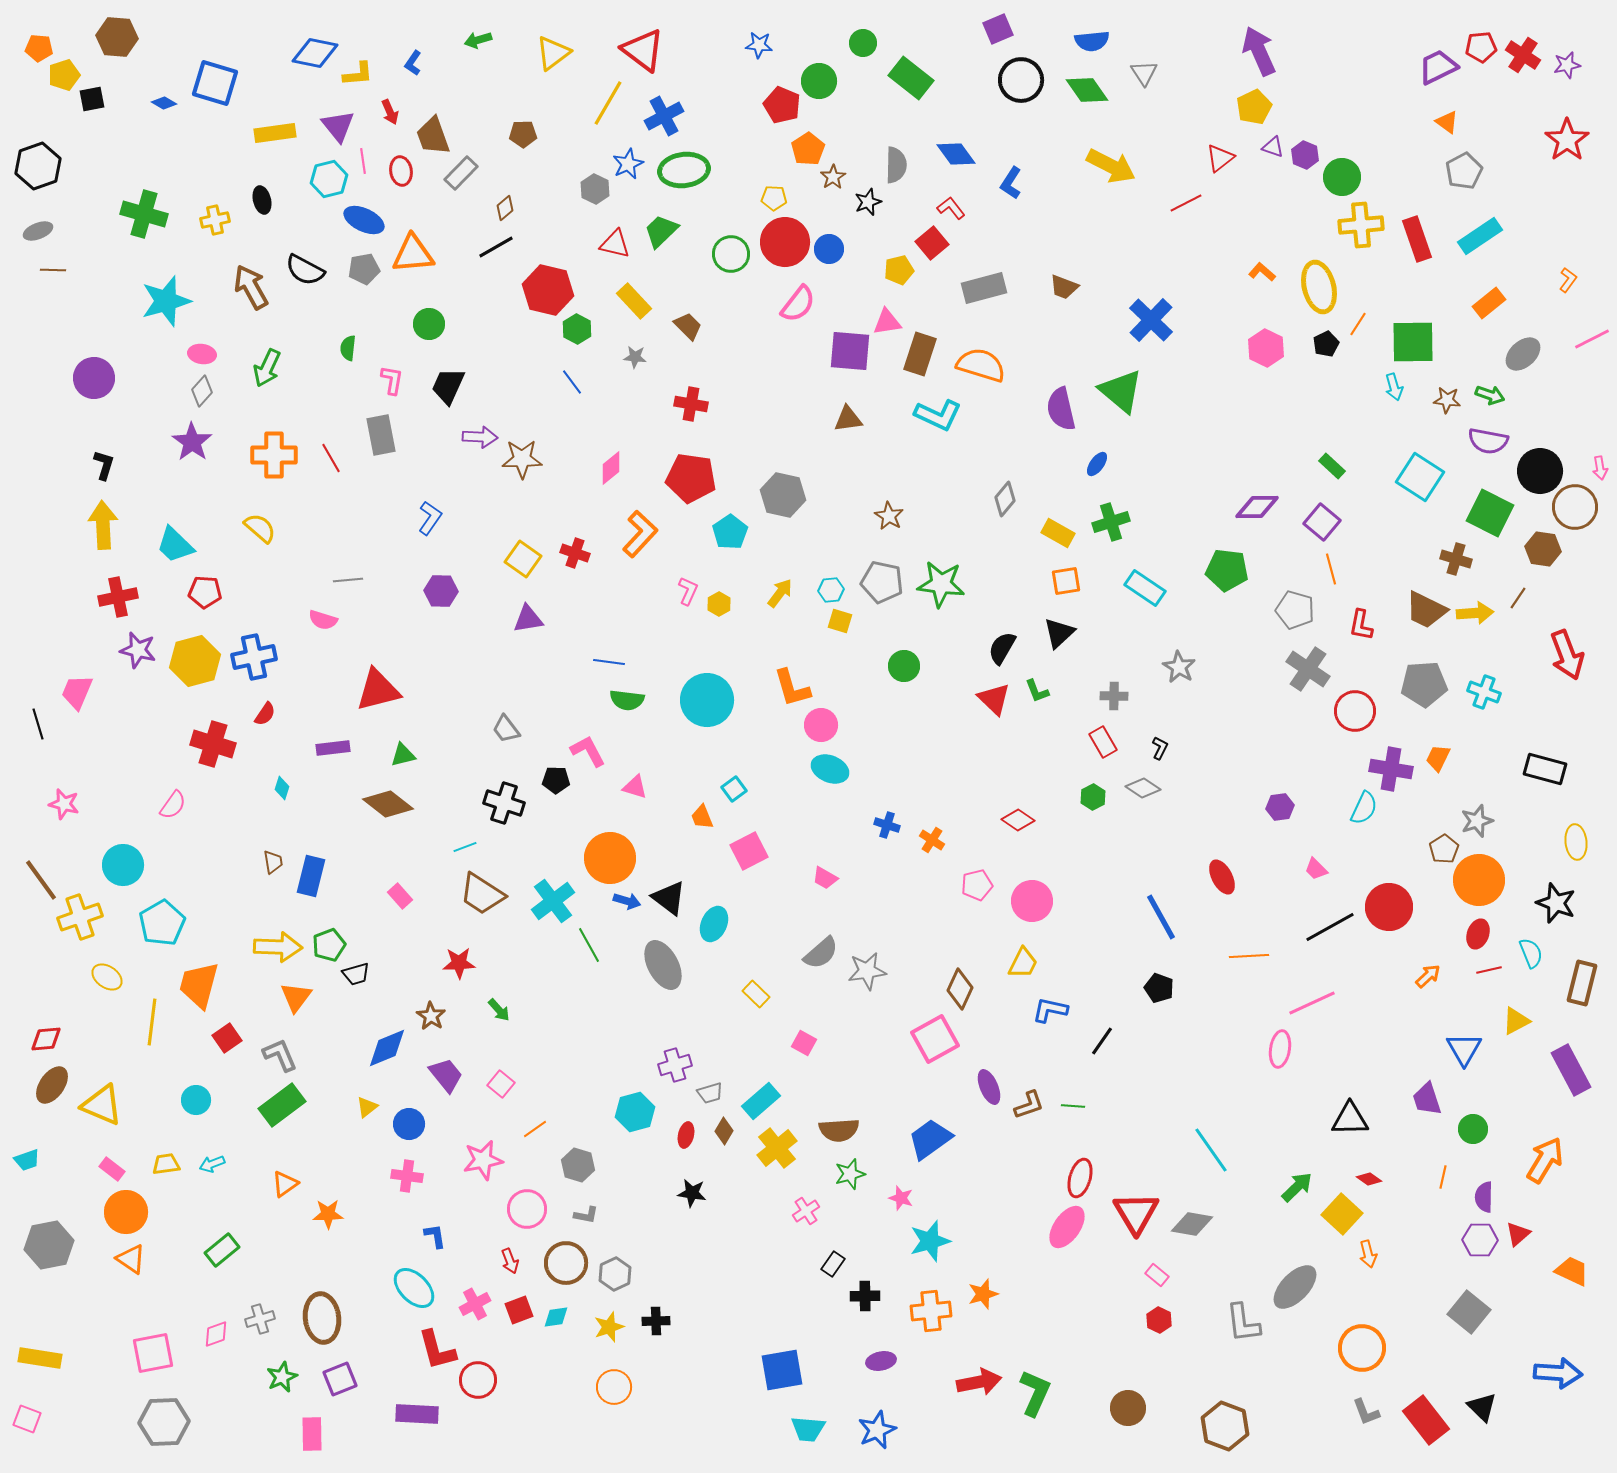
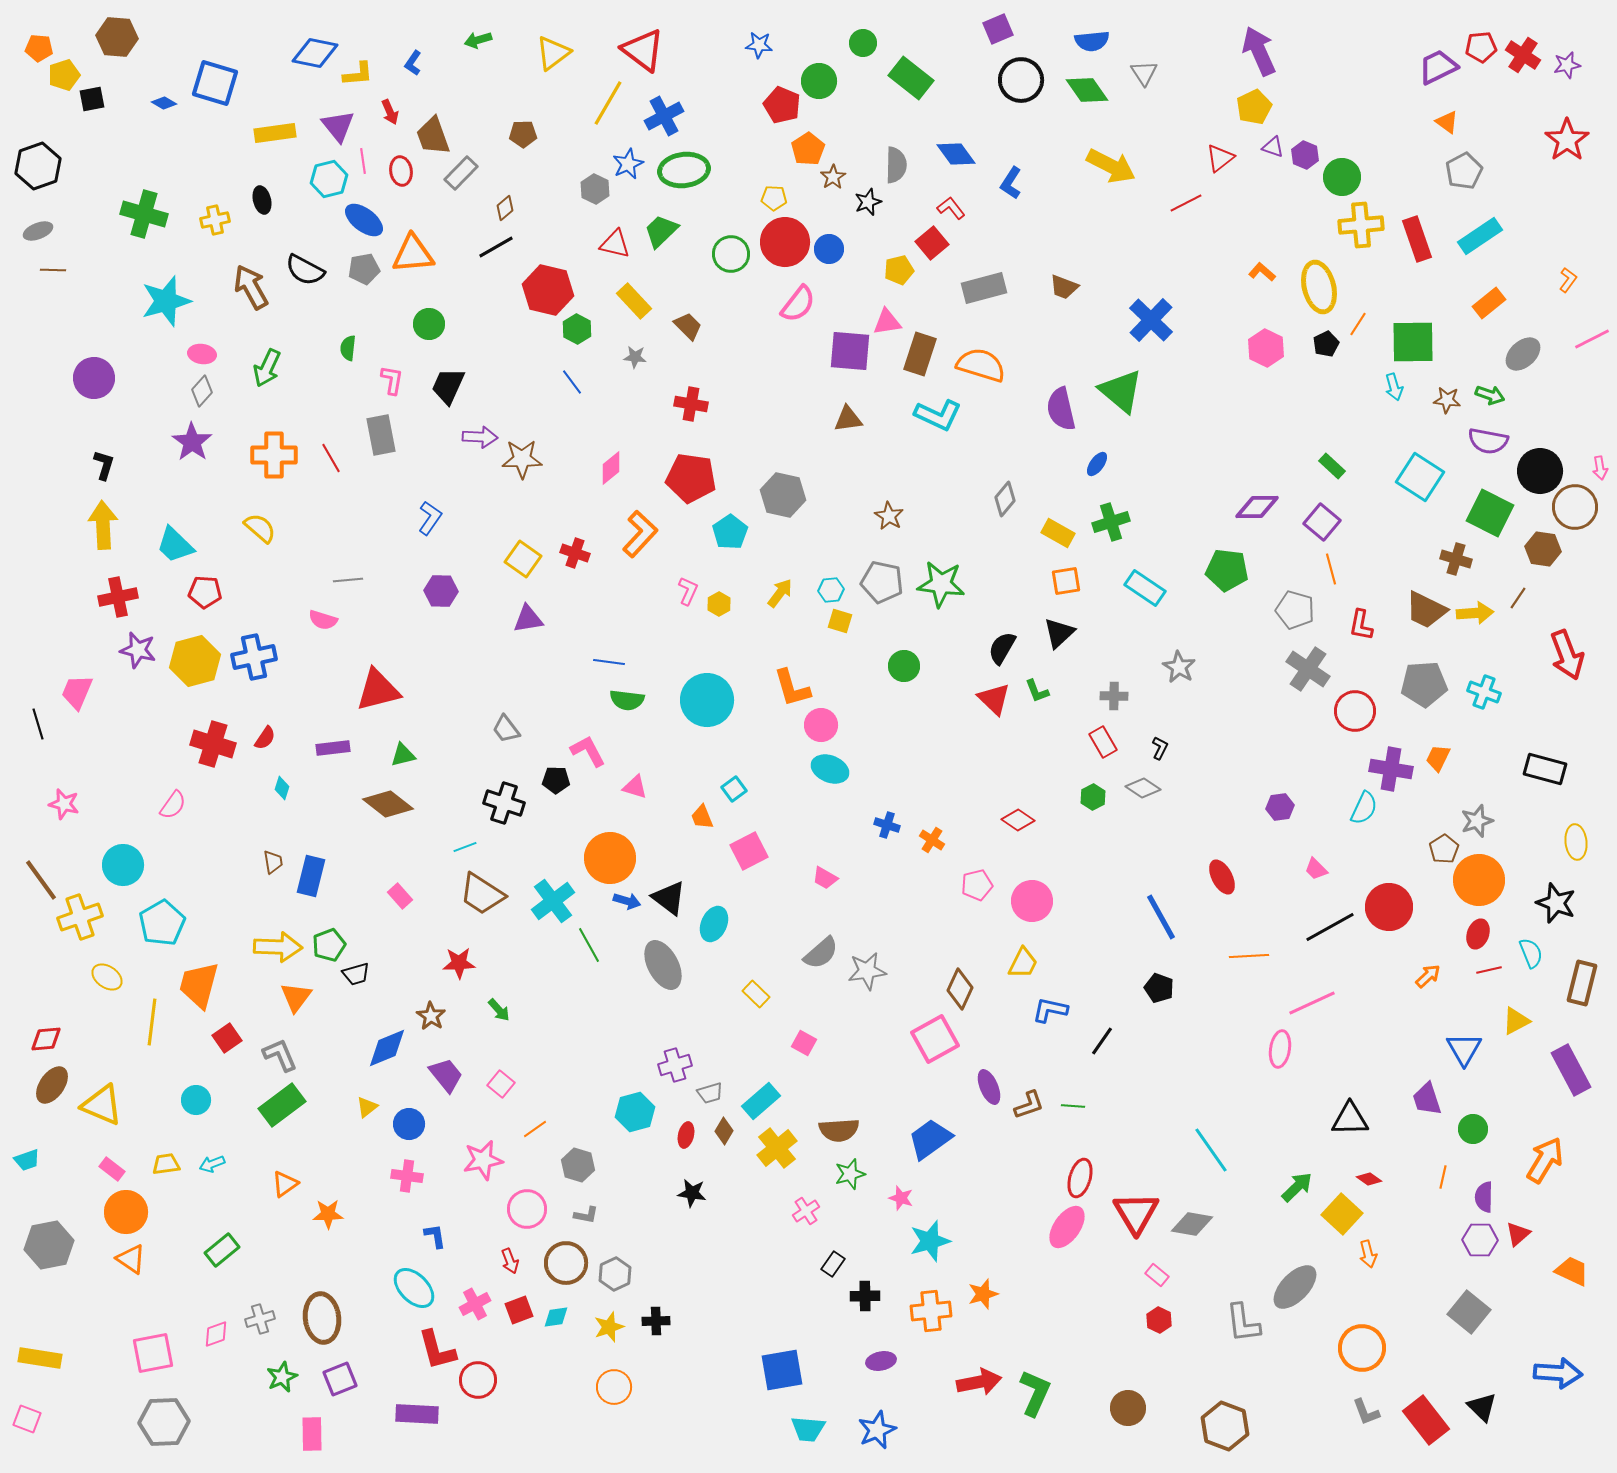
blue ellipse at (364, 220): rotated 12 degrees clockwise
red semicircle at (265, 714): moved 24 px down
